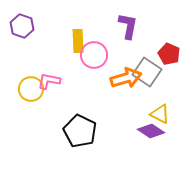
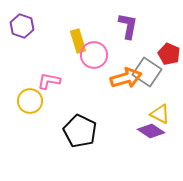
yellow rectangle: rotated 15 degrees counterclockwise
yellow circle: moved 1 px left, 12 px down
